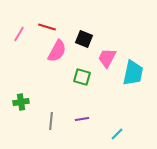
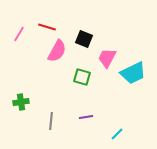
cyan trapezoid: rotated 52 degrees clockwise
purple line: moved 4 px right, 2 px up
